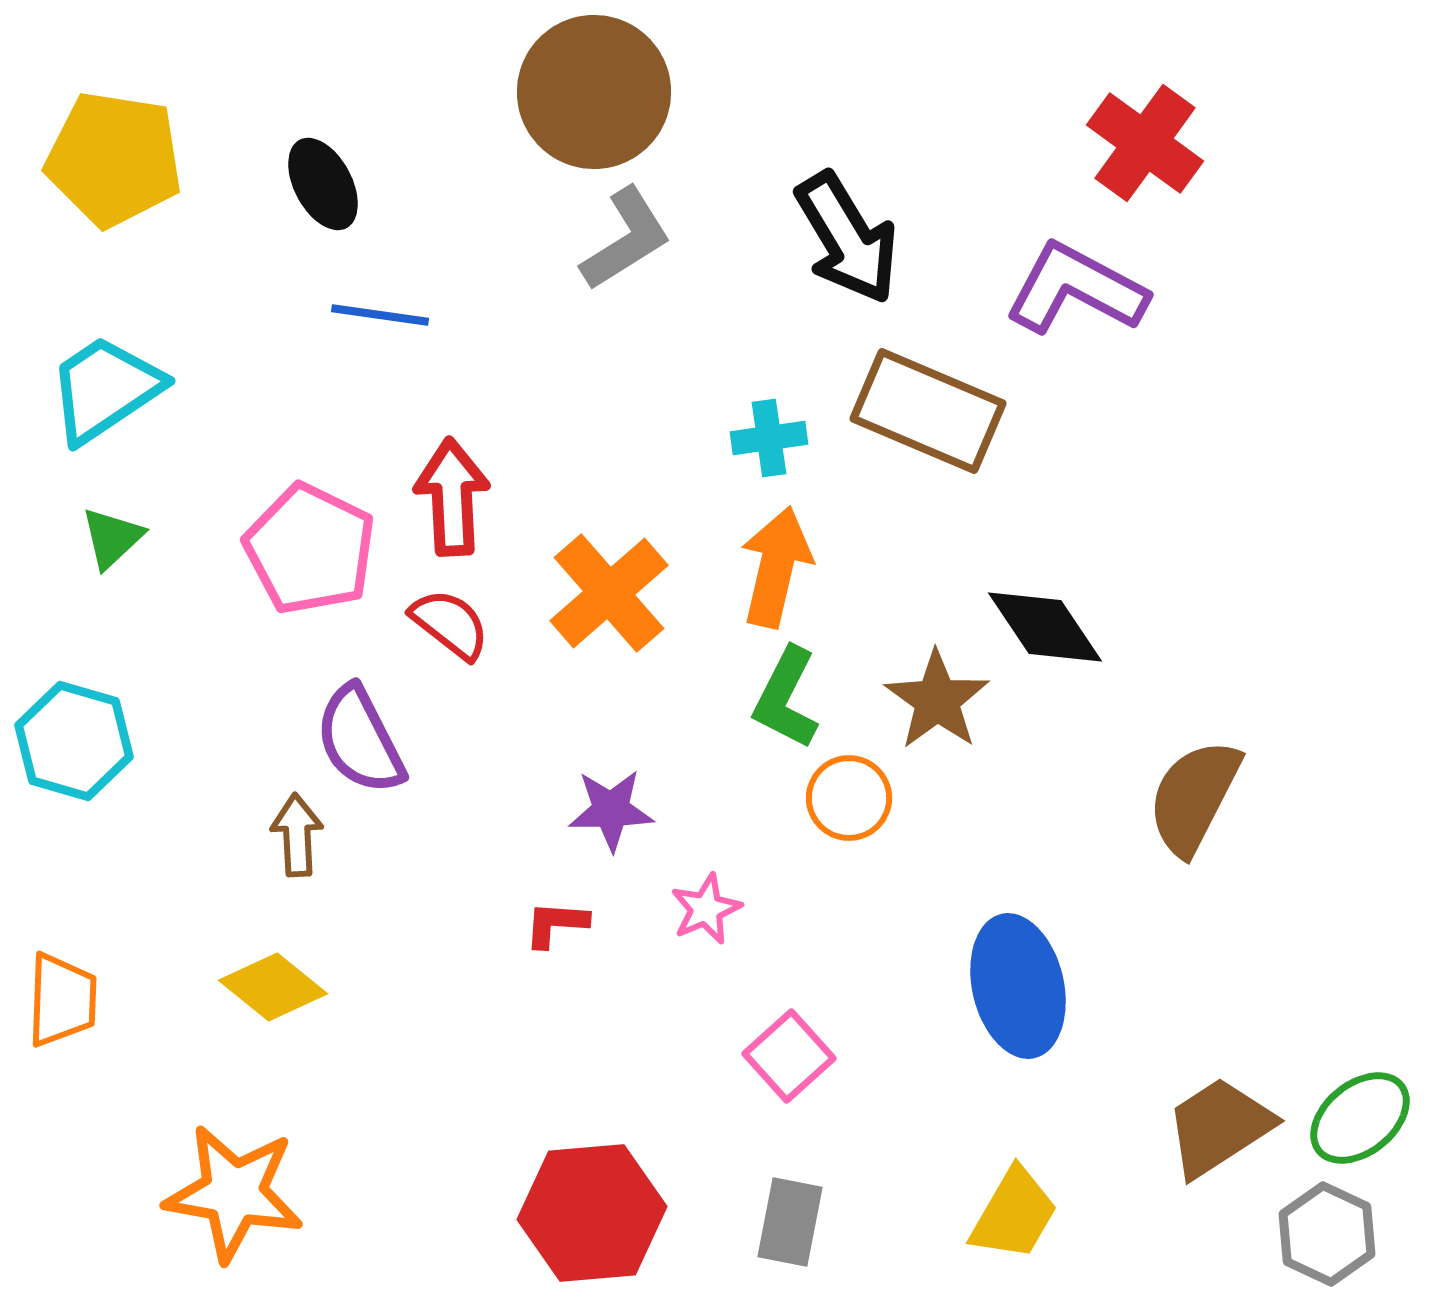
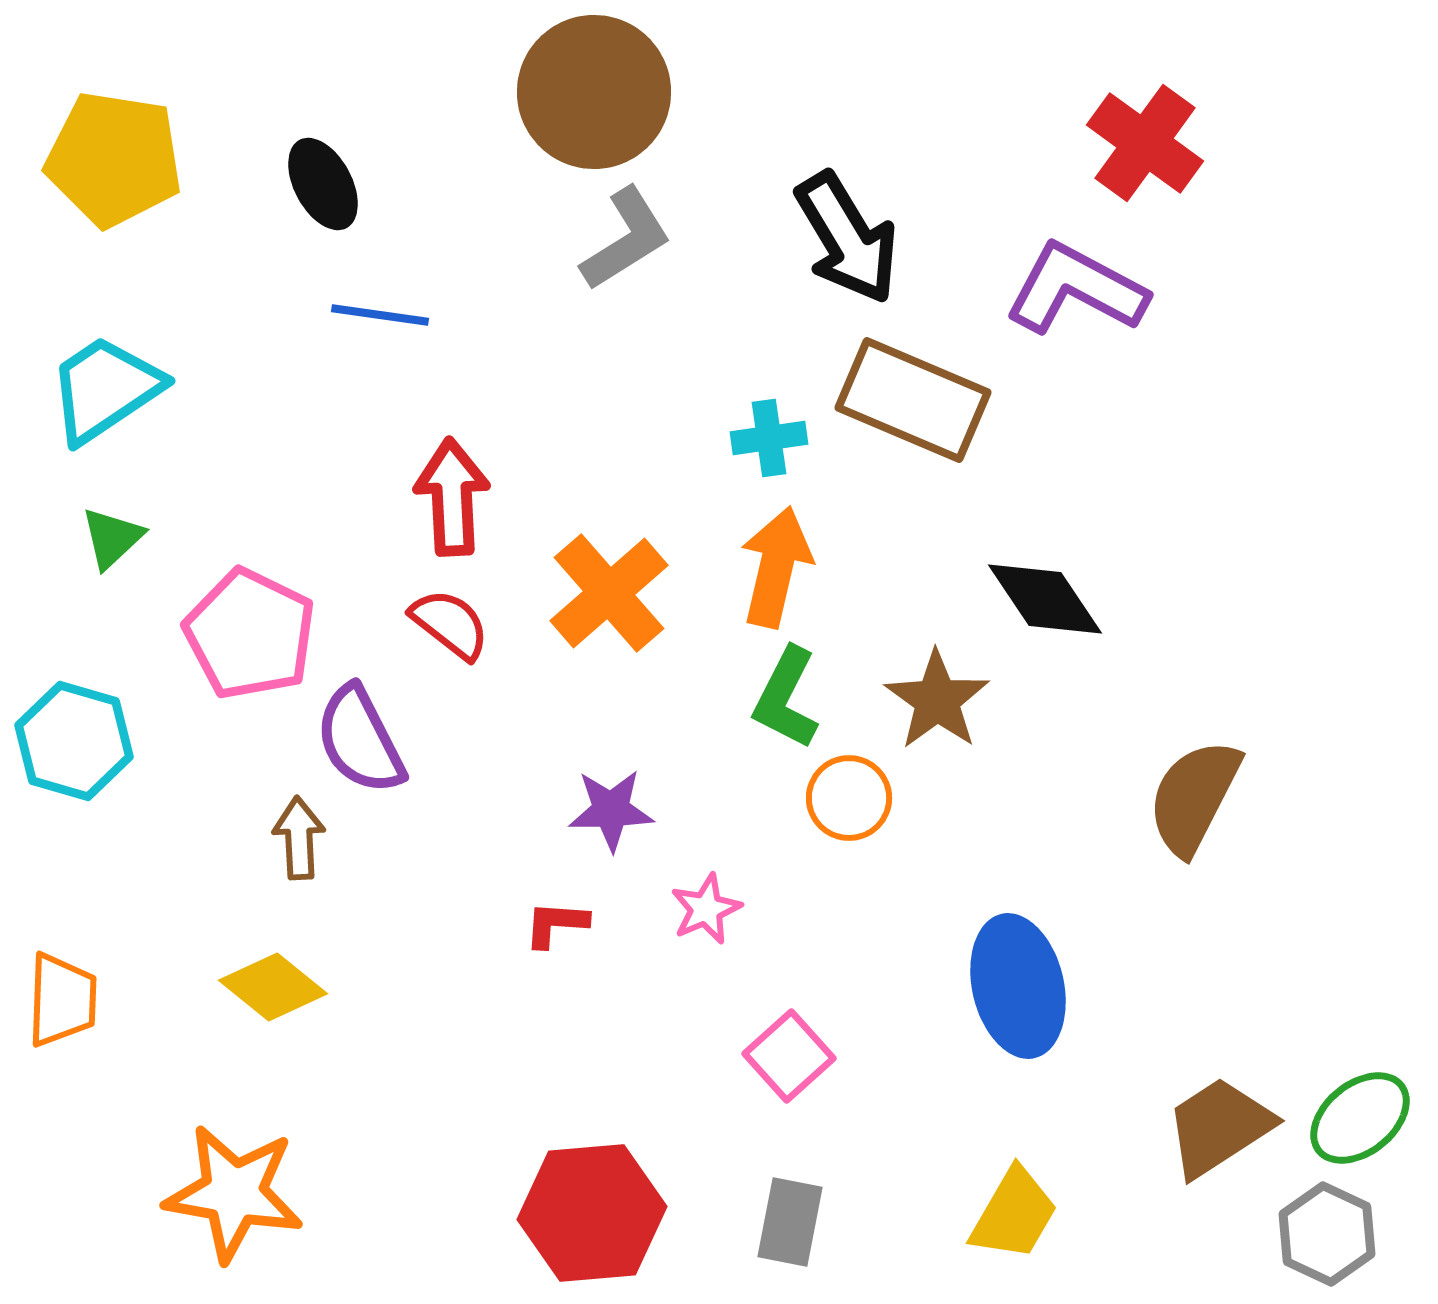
brown rectangle: moved 15 px left, 11 px up
pink pentagon: moved 60 px left, 85 px down
black diamond: moved 28 px up
brown arrow: moved 2 px right, 3 px down
